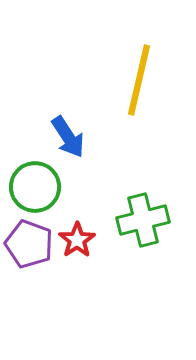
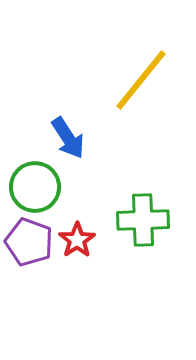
yellow line: moved 2 px right; rotated 26 degrees clockwise
blue arrow: moved 1 px down
green cross: rotated 12 degrees clockwise
purple pentagon: moved 2 px up
